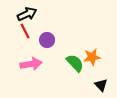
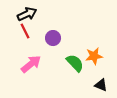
purple circle: moved 6 px right, 2 px up
orange star: moved 2 px right, 1 px up
pink arrow: rotated 30 degrees counterclockwise
black triangle: rotated 24 degrees counterclockwise
